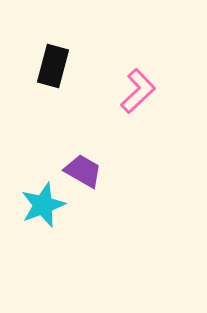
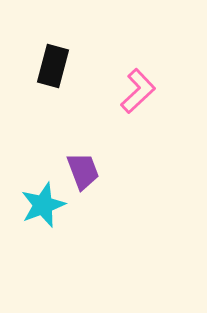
purple trapezoid: rotated 39 degrees clockwise
